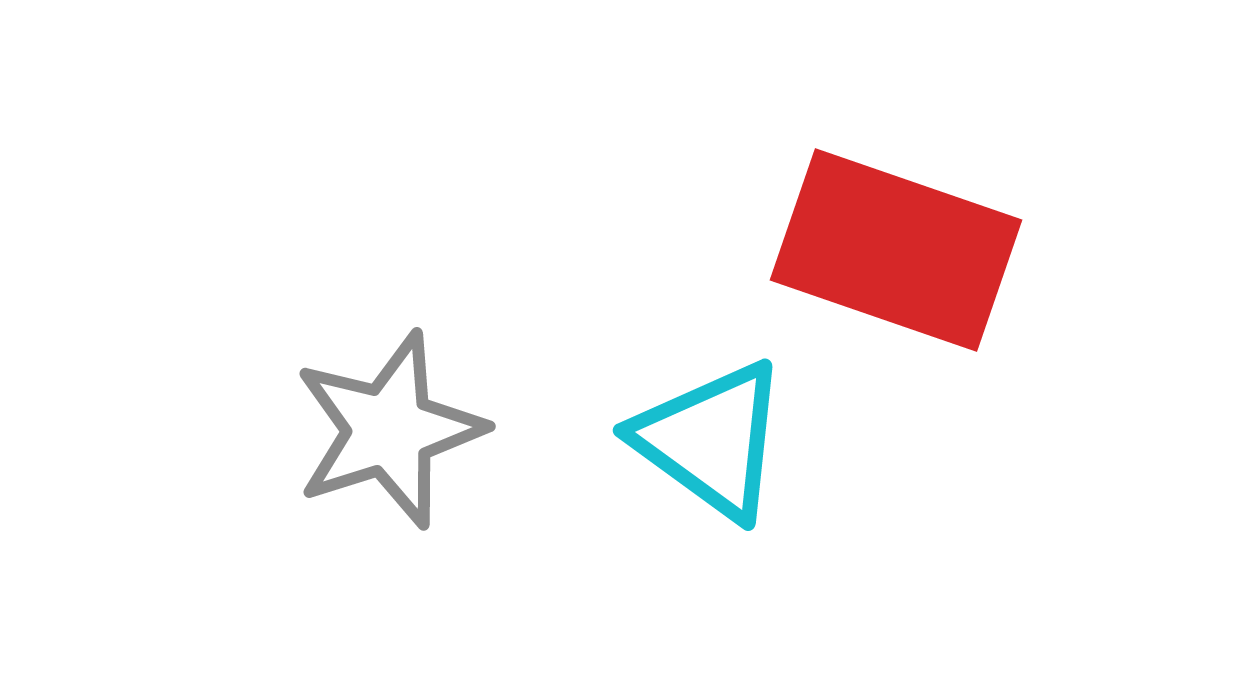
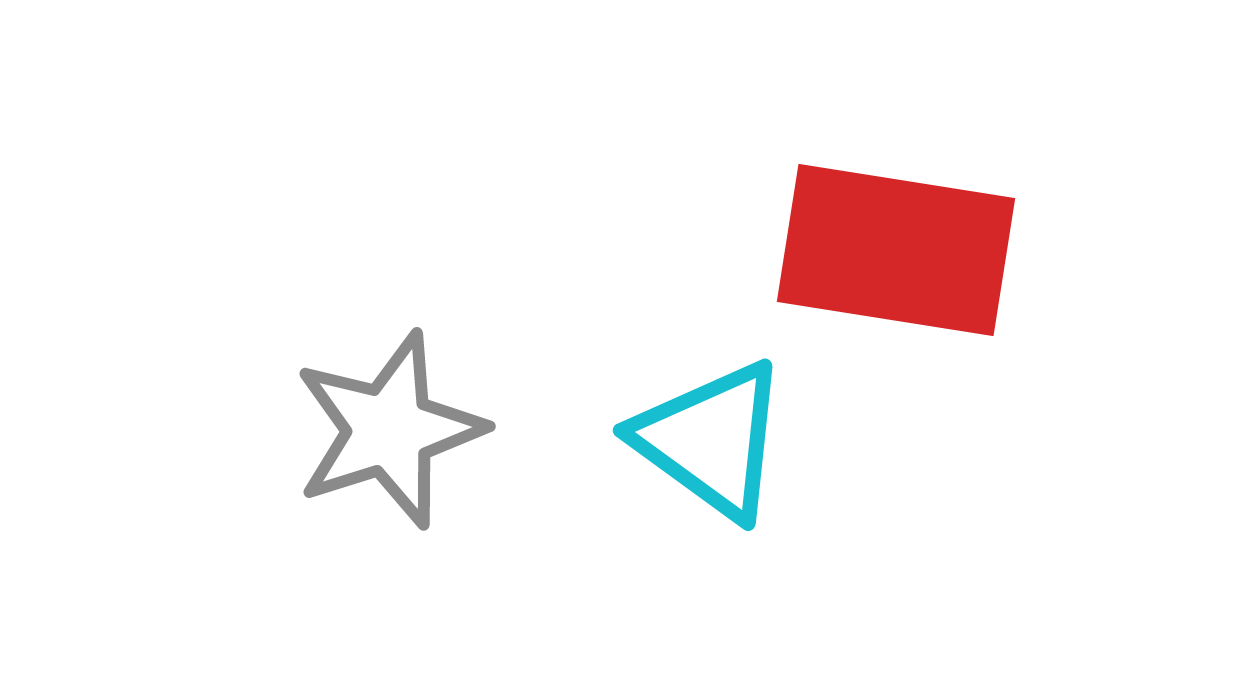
red rectangle: rotated 10 degrees counterclockwise
